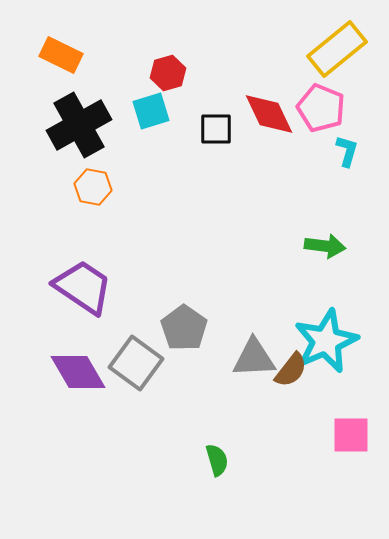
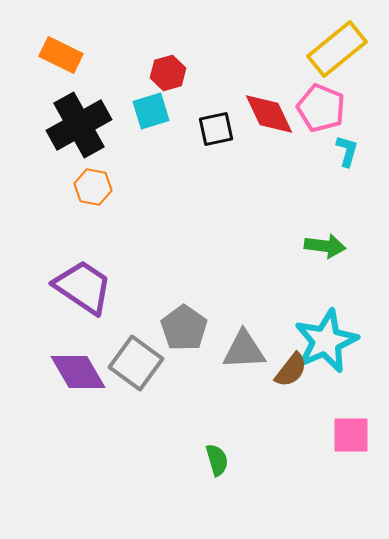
black square: rotated 12 degrees counterclockwise
gray triangle: moved 10 px left, 8 px up
